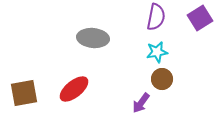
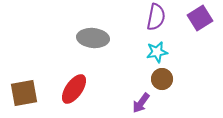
red ellipse: rotated 16 degrees counterclockwise
